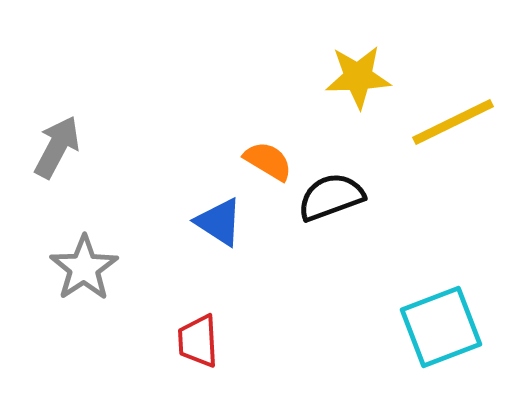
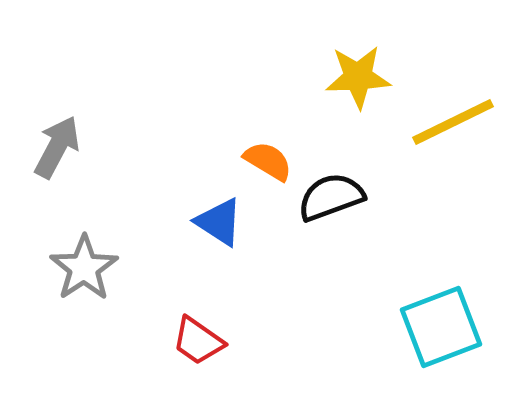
red trapezoid: rotated 52 degrees counterclockwise
